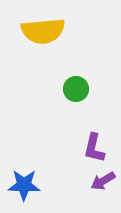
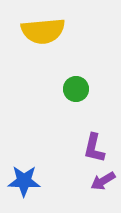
blue star: moved 4 px up
